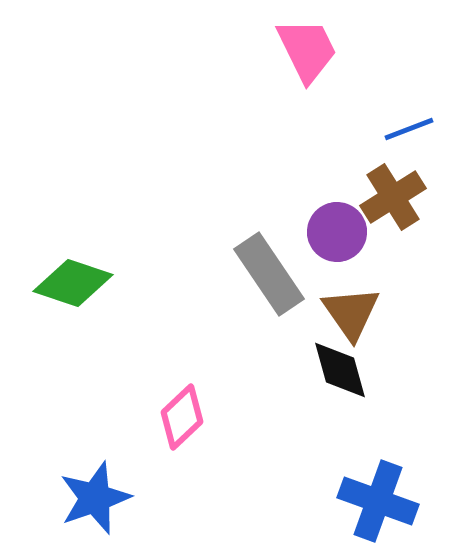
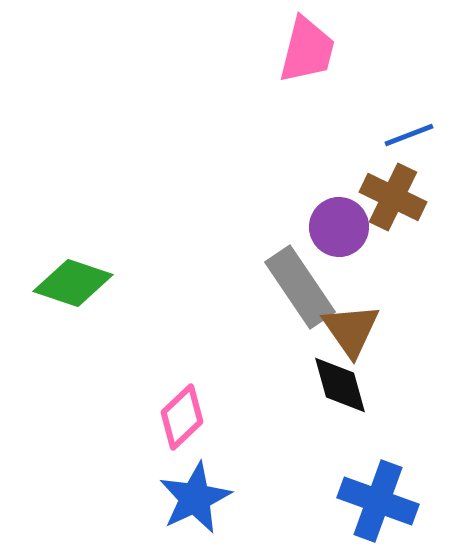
pink trapezoid: rotated 40 degrees clockwise
blue line: moved 6 px down
brown cross: rotated 32 degrees counterclockwise
purple circle: moved 2 px right, 5 px up
gray rectangle: moved 31 px right, 13 px down
brown triangle: moved 17 px down
black diamond: moved 15 px down
blue star: moved 100 px right; rotated 6 degrees counterclockwise
